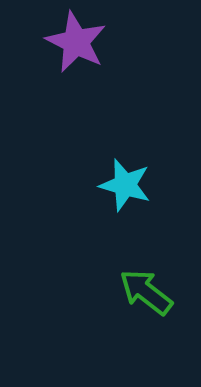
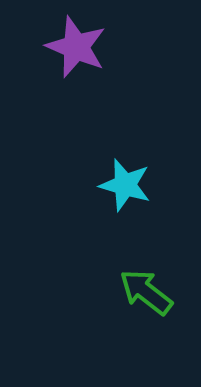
purple star: moved 5 px down; rotated 4 degrees counterclockwise
